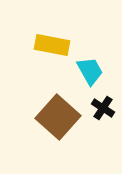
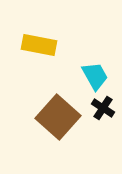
yellow rectangle: moved 13 px left
cyan trapezoid: moved 5 px right, 5 px down
